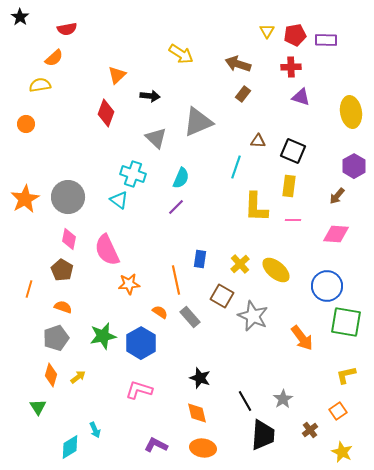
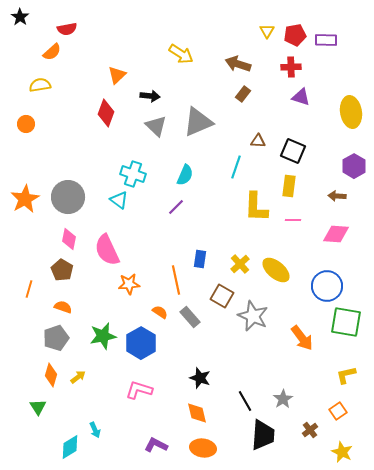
orange semicircle at (54, 58): moved 2 px left, 6 px up
gray triangle at (156, 138): moved 12 px up
cyan semicircle at (181, 178): moved 4 px right, 3 px up
brown arrow at (337, 196): rotated 54 degrees clockwise
